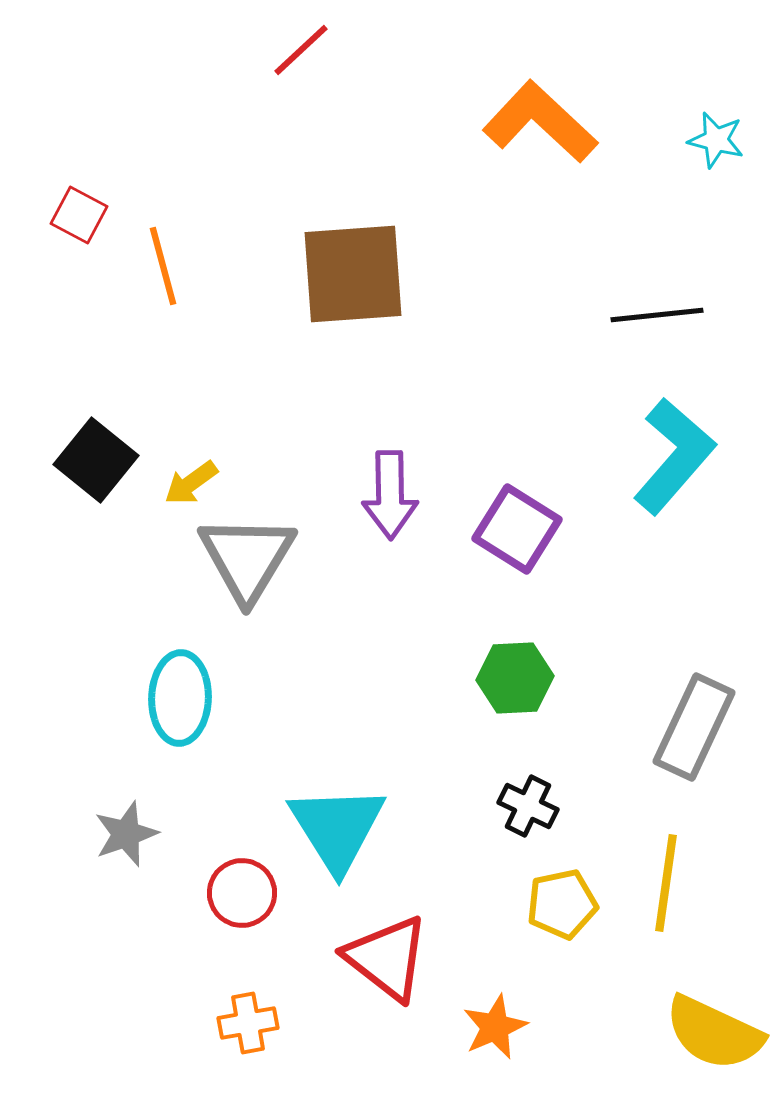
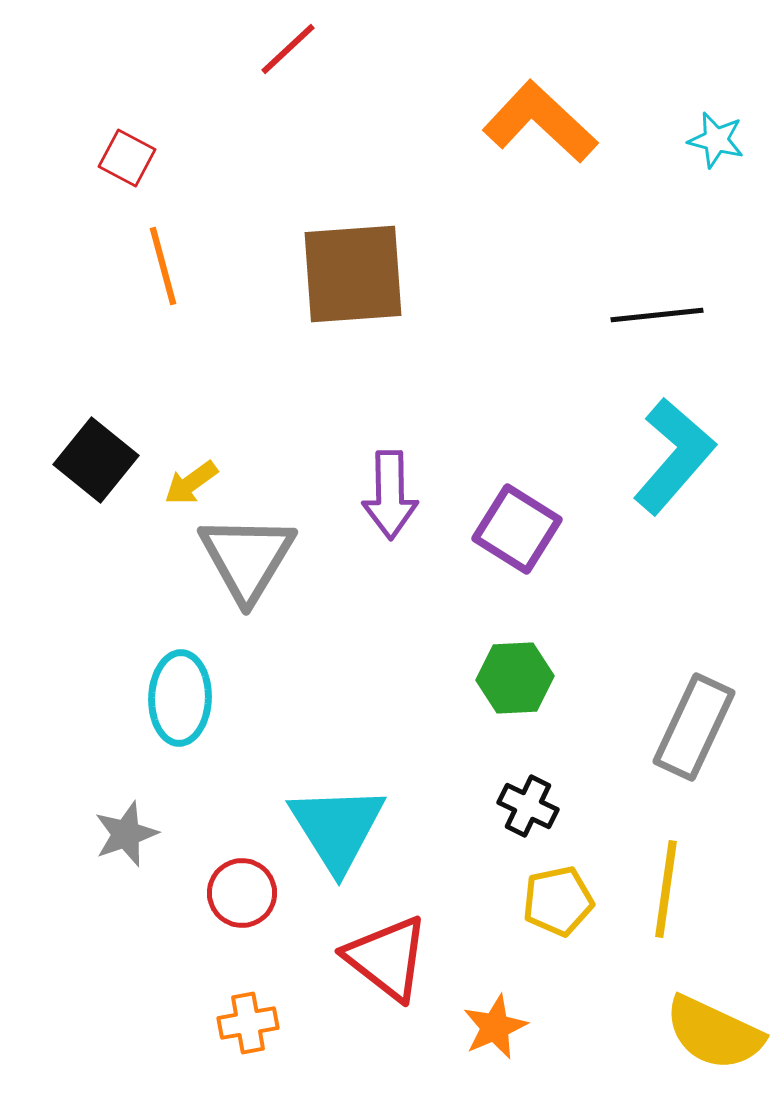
red line: moved 13 px left, 1 px up
red square: moved 48 px right, 57 px up
yellow line: moved 6 px down
yellow pentagon: moved 4 px left, 3 px up
